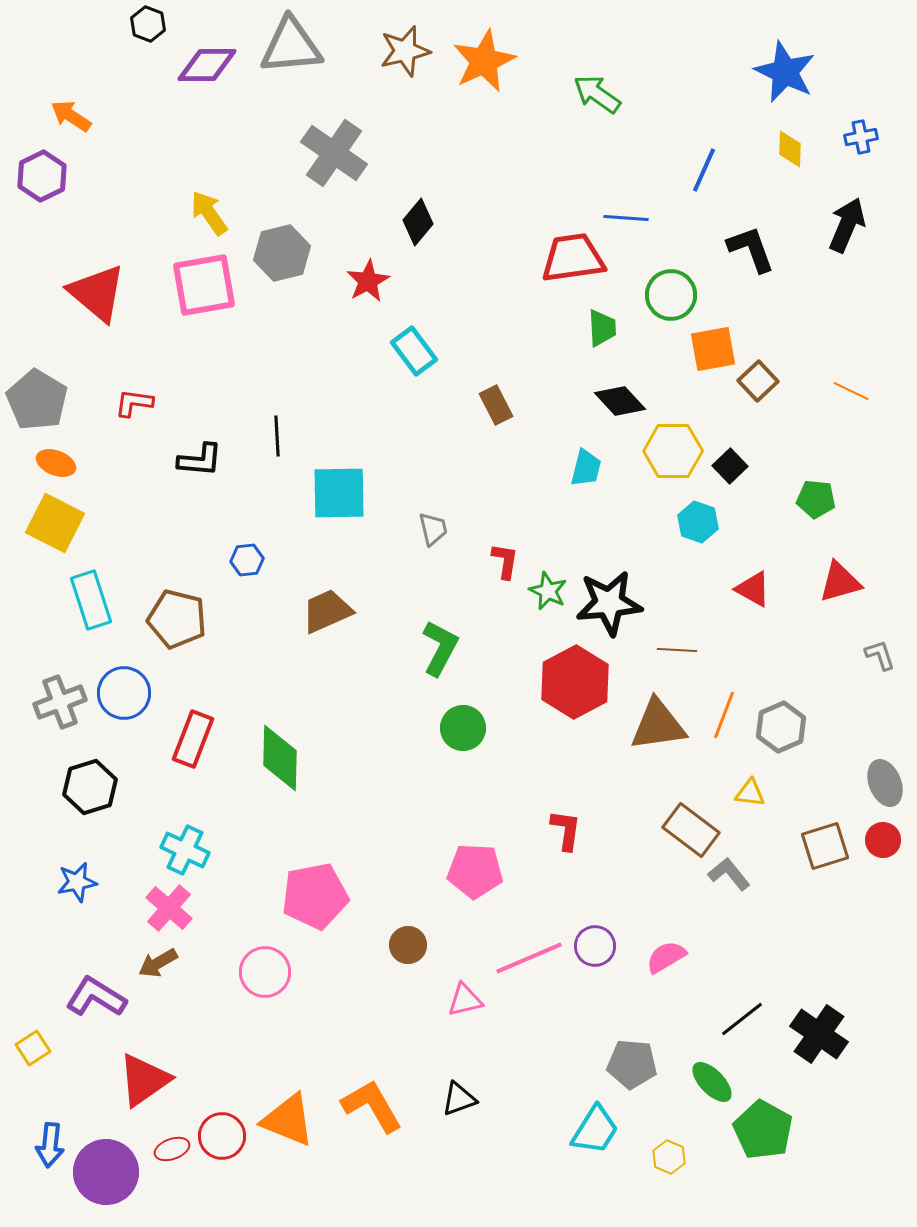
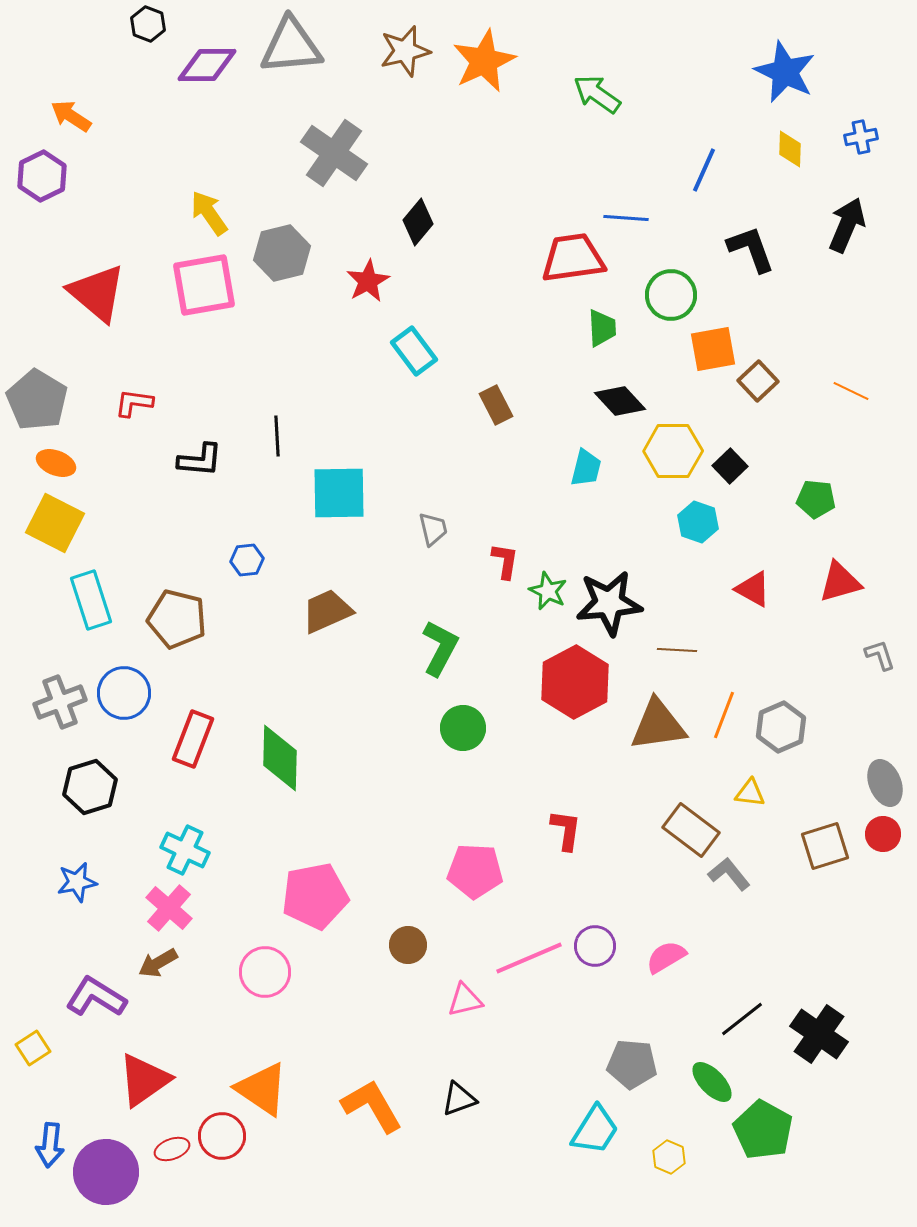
red circle at (883, 840): moved 6 px up
orange triangle at (288, 1120): moved 26 px left, 31 px up; rotated 12 degrees clockwise
